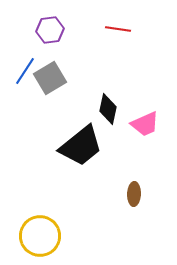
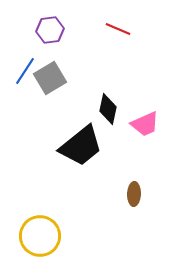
red line: rotated 15 degrees clockwise
